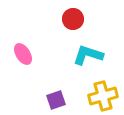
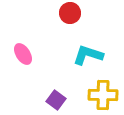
red circle: moved 3 px left, 6 px up
yellow cross: moved 1 px up; rotated 16 degrees clockwise
purple square: rotated 36 degrees counterclockwise
